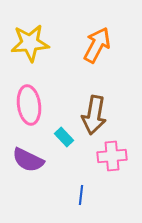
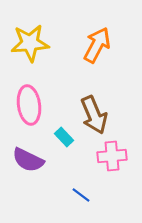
brown arrow: rotated 33 degrees counterclockwise
blue line: rotated 60 degrees counterclockwise
